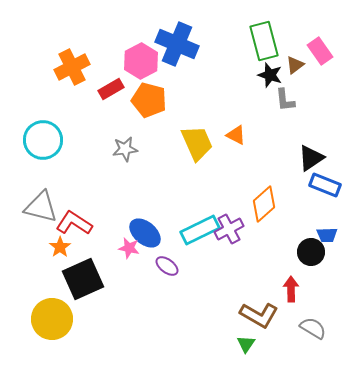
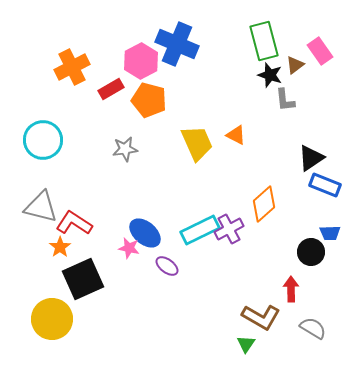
blue trapezoid: moved 3 px right, 2 px up
brown L-shape: moved 2 px right, 2 px down
